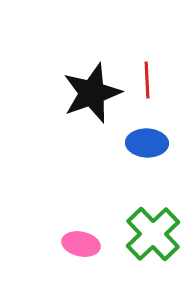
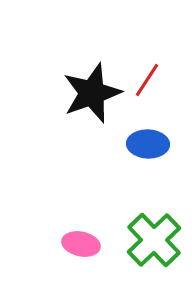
red line: rotated 36 degrees clockwise
blue ellipse: moved 1 px right, 1 px down
green cross: moved 1 px right, 6 px down
